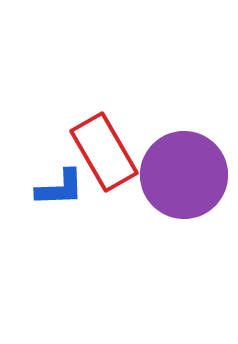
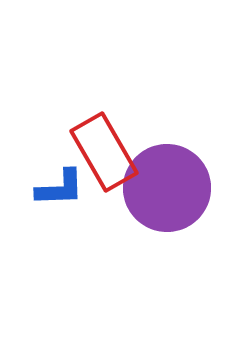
purple circle: moved 17 px left, 13 px down
